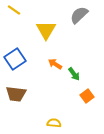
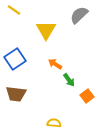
green arrow: moved 5 px left, 6 px down
